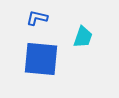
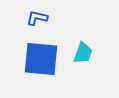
cyan trapezoid: moved 16 px down
